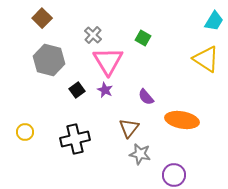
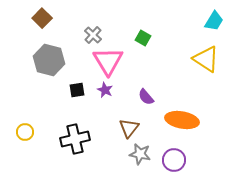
black square: rotated 28 degrees clockwise
purple circle: moved 15 px up
